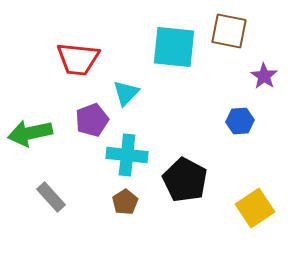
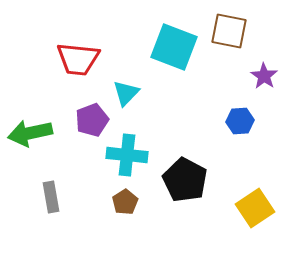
cyan square: rotated 15 degrees clockwise
gray rectangle: rotated 32 degrees clockwise
